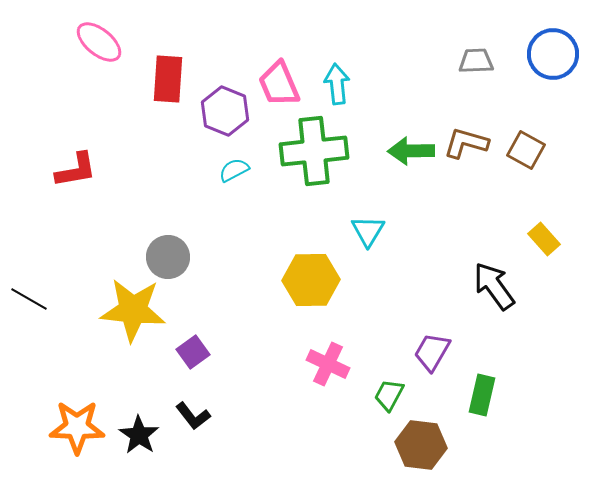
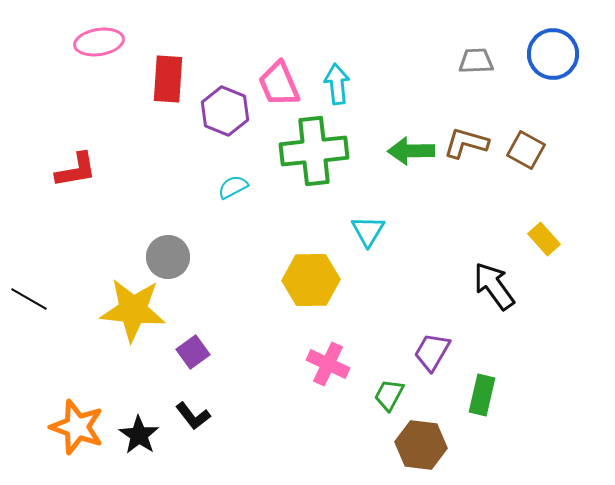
pink ellipse: rotated 48 degrees counterclockwise
cyan semicircle: moved 1 px left, 17 px down
orange star: rotated 18 degrees clockwise
